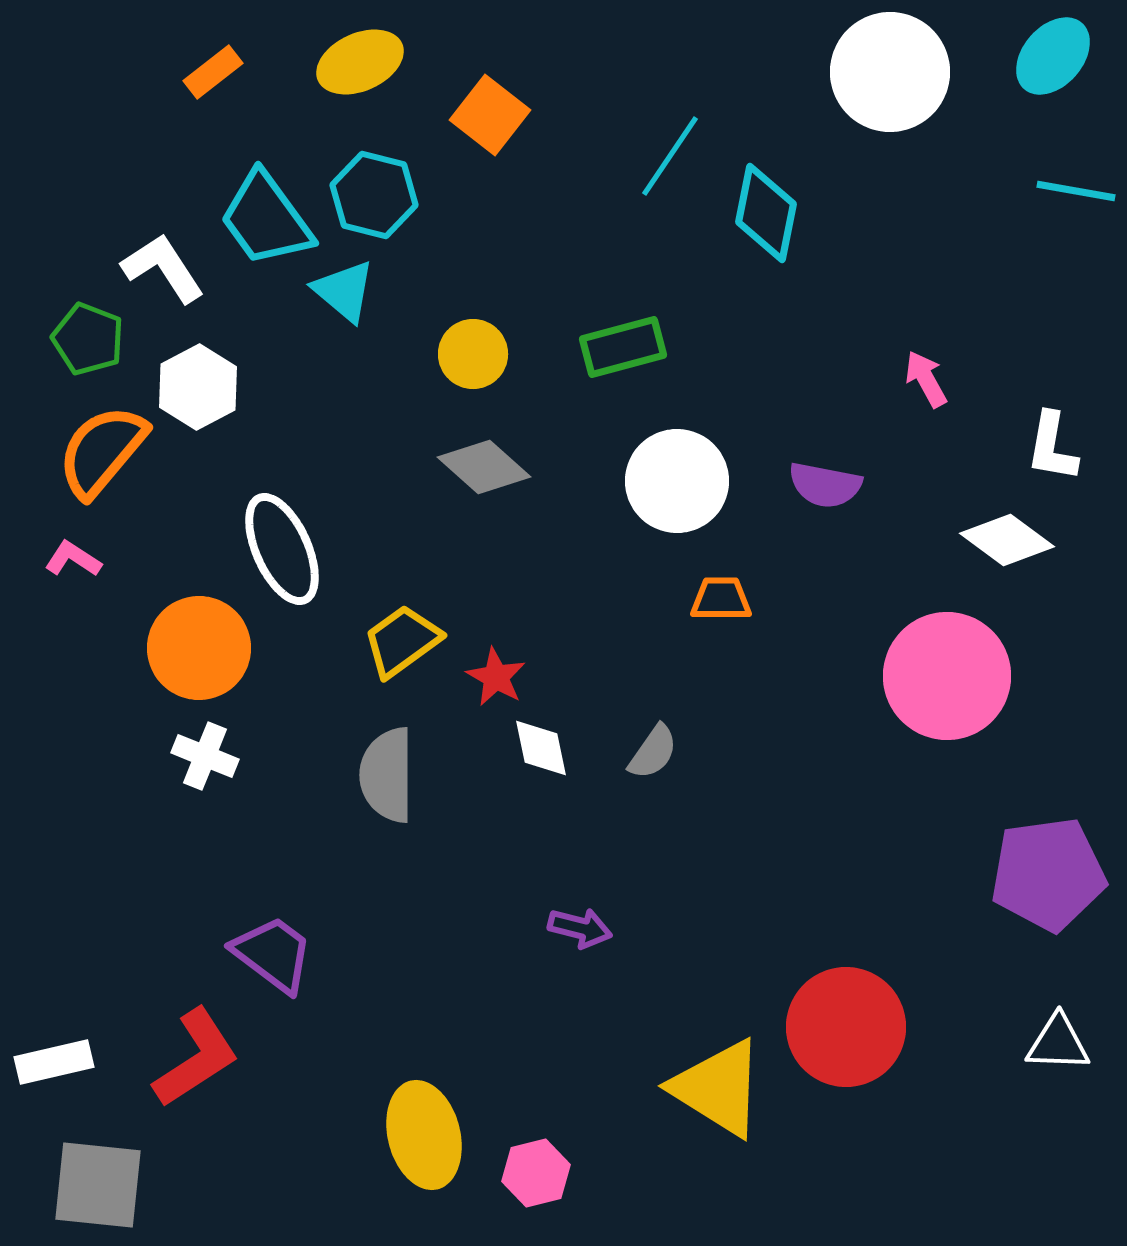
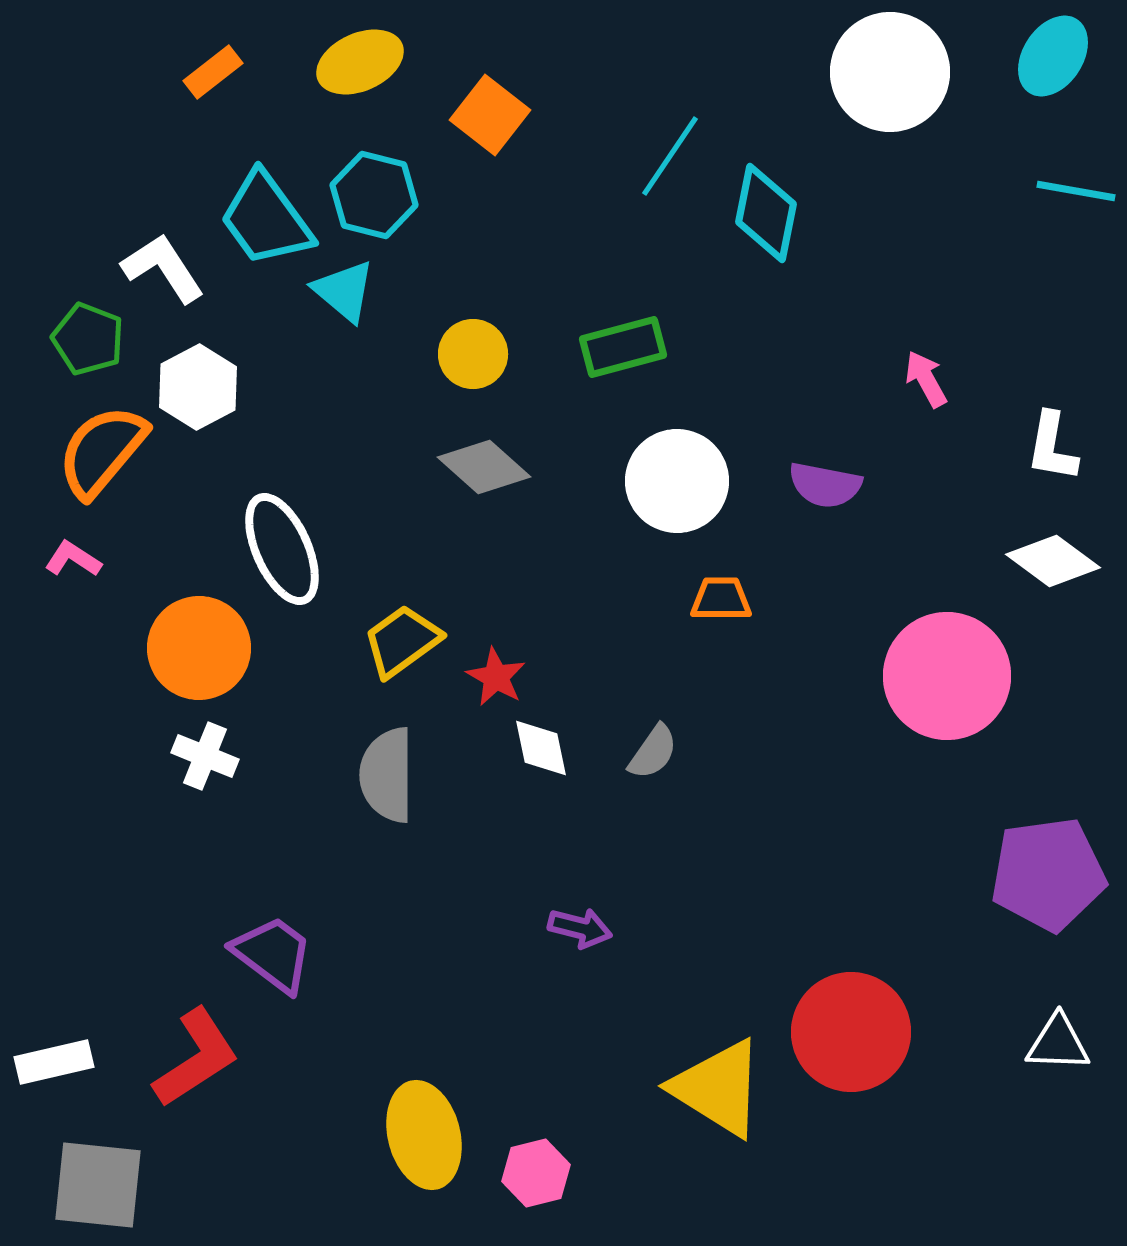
cyan ellipse at (1053, 56): rotated 8 degrees counterclockwise
white diamond at (1007, 540): moved 46 px right, 21 px down
red circle at (846, 1027): moved 5 px right, 5 px down
